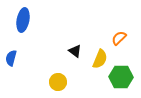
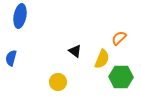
blue ellipse: moved 3 px left, 4 px up
yellow semicircle: moved 2 px right
